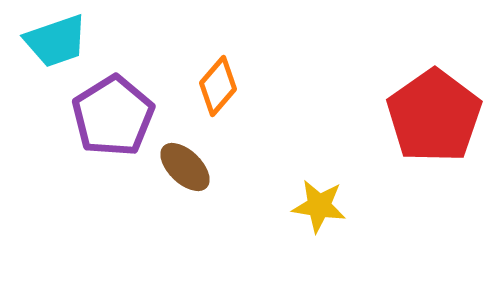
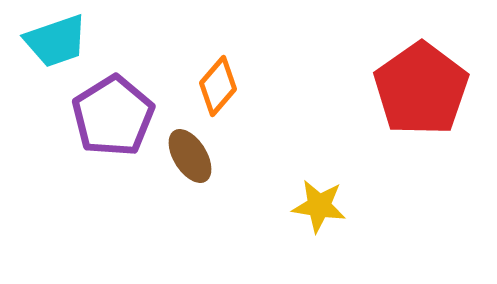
red pentagon: moved 13 px left, 27 px up
brown ellipse: moved 5 px right, 11 px up; rotated 14 degrees clockwise
